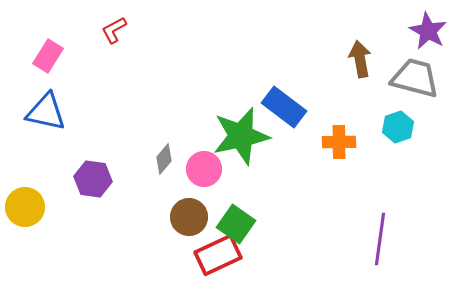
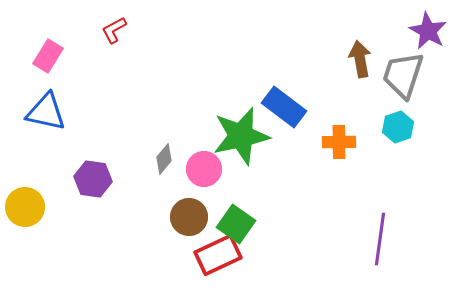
gray trapezoid: moved 12 px left, 3 px up; rotated 87 degrees counterclockwise
